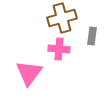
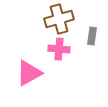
brown cross: moved 3 px left, 1 px down
pink triangle: rotated 24 degrees clockwise
